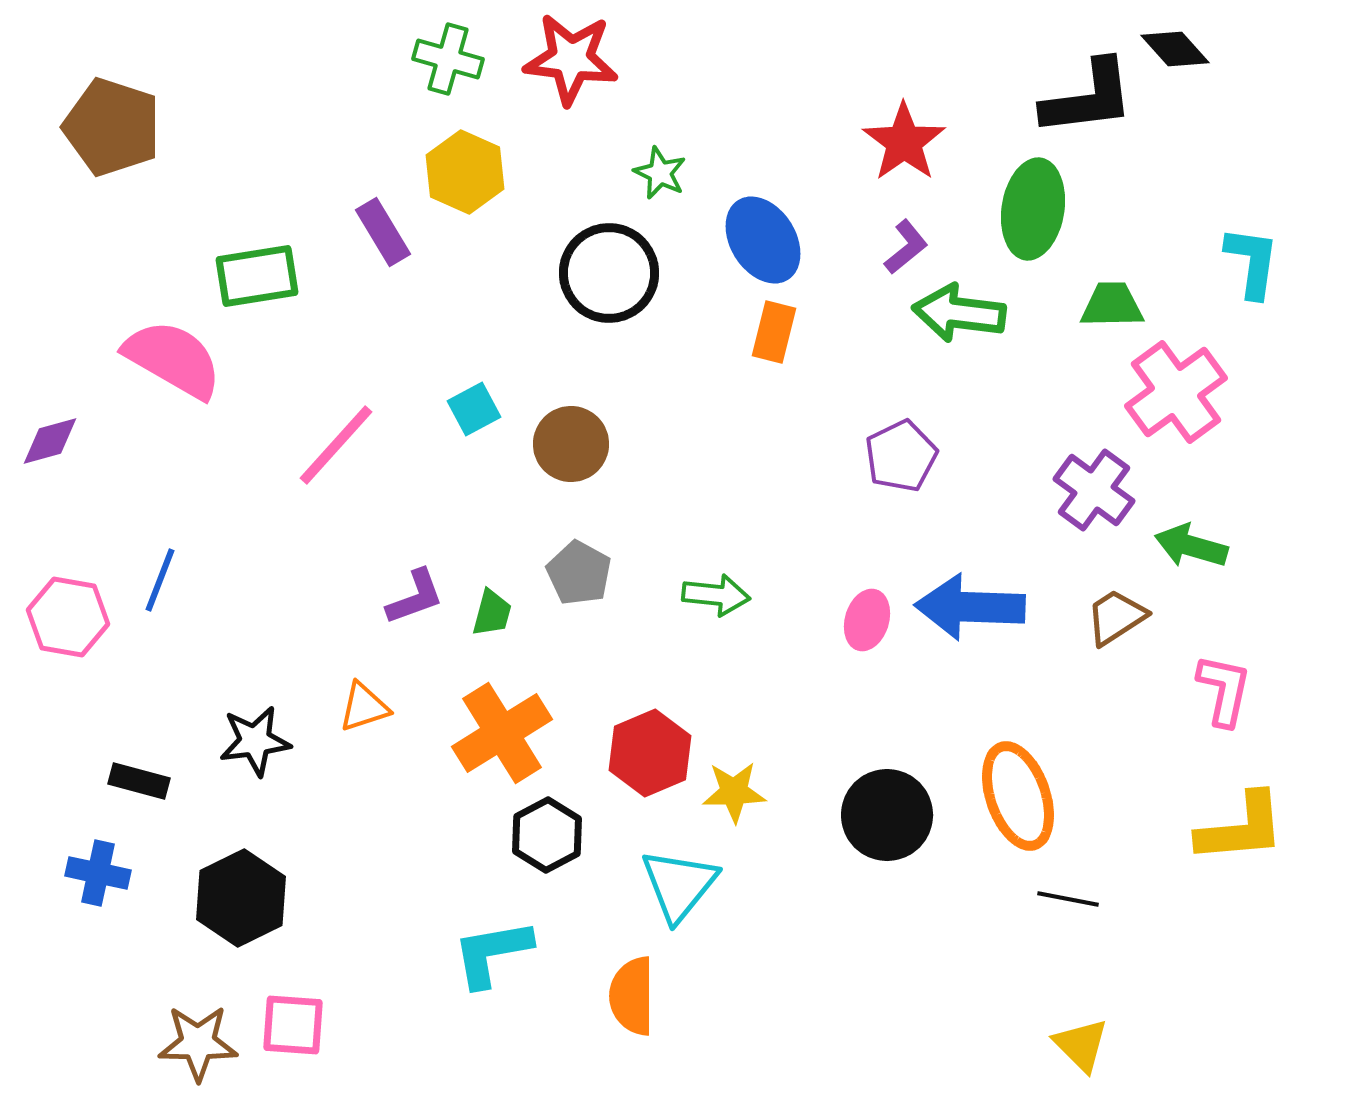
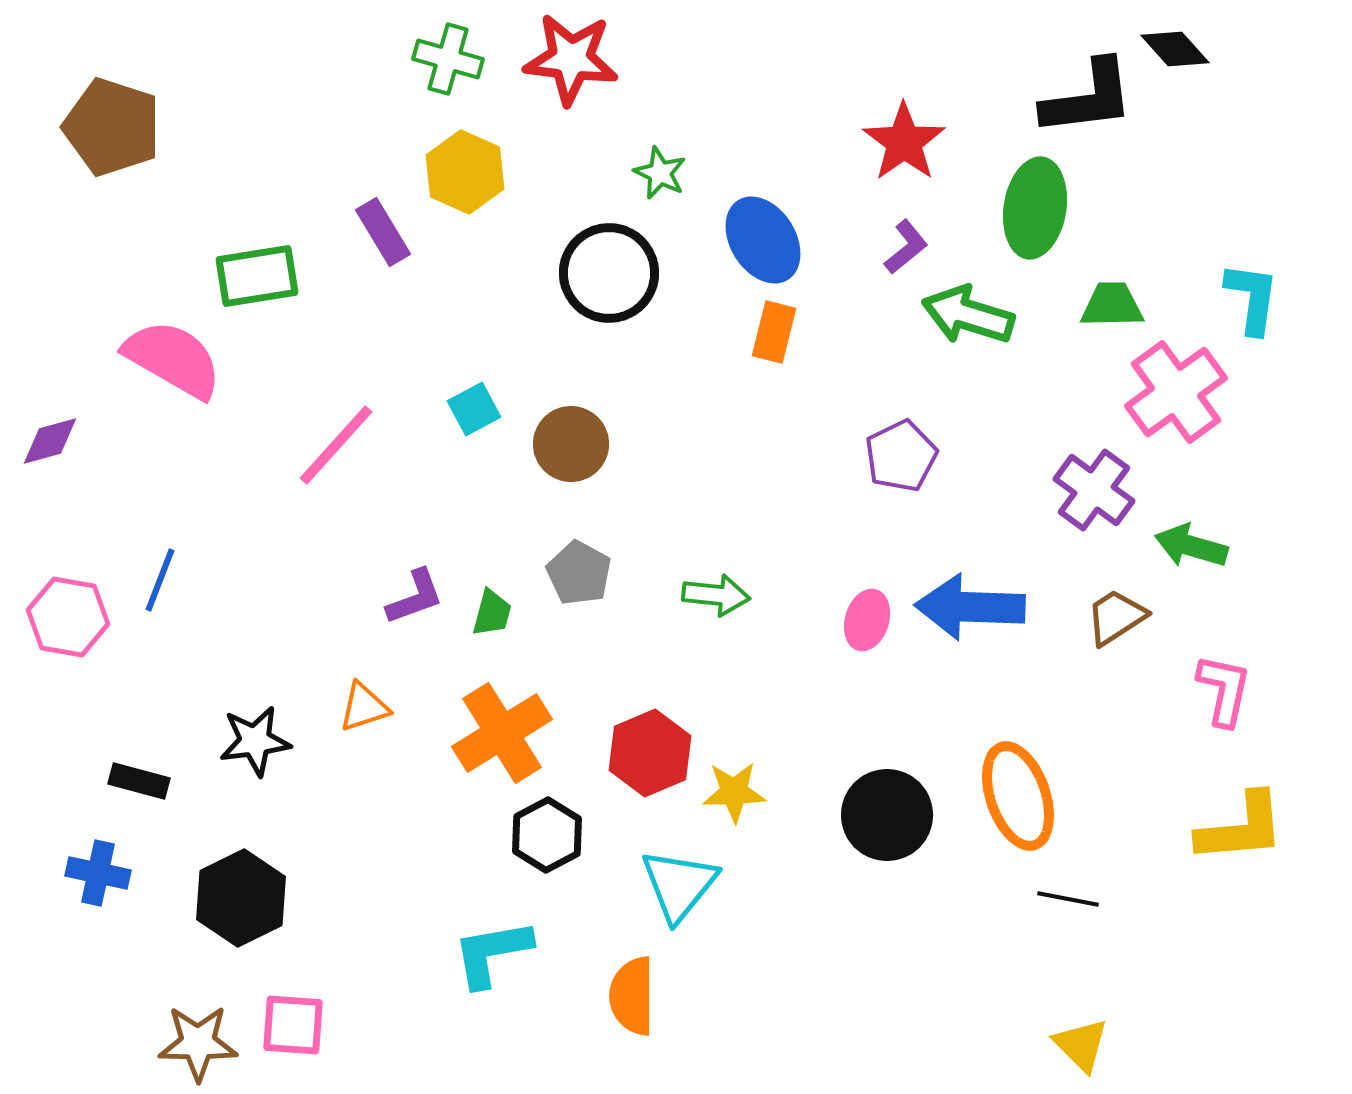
green ellipse at (1033, 209): moved 2 px right, 1 px up
cyan L-shape at (1252, 262): moved 36 px down
green arrow at (959, 313): moved 9 px right, 2 px down; rotated 10 degrees clockwise
